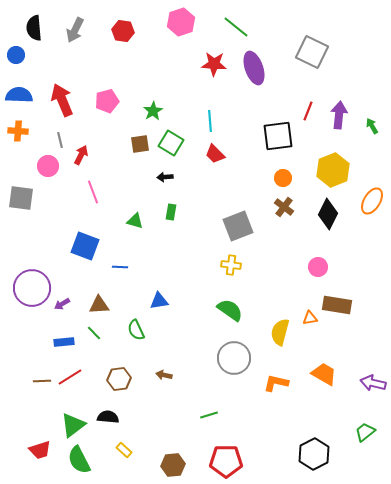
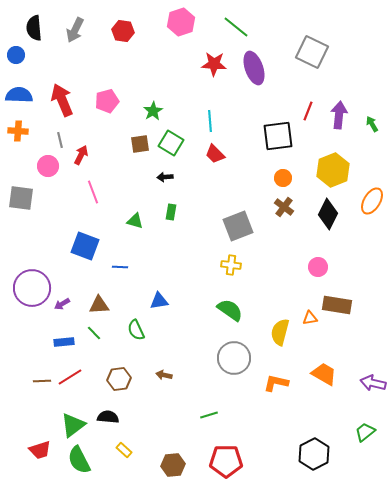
green arrow at (372, 126): moved 2 px up
